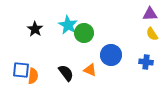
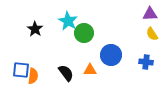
cyan star: moved 4 px up
orange triangle: rotated 24 degrees counterclockwise
